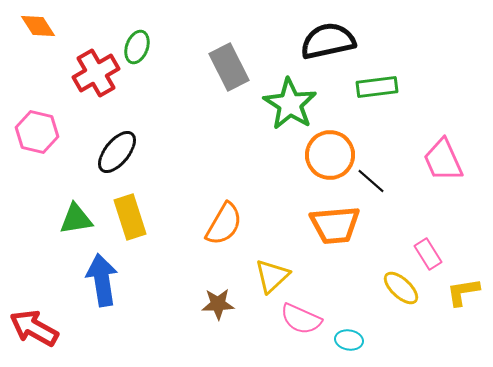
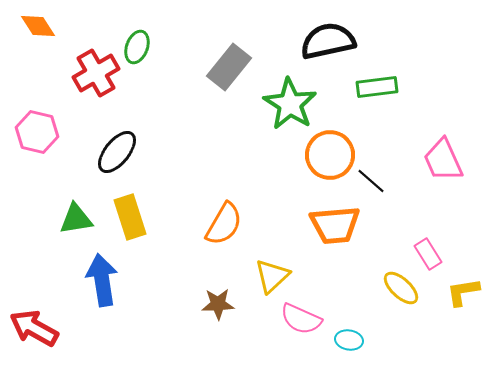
gray rectangle: rotated 66 degrees clockwise
